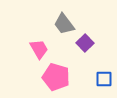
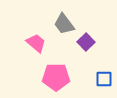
purple square: moved 1 px right, 1 px up
pink trapezoid: moved 3 px left, 6 px up; rotated 20 degrees counterclockwise
pink pentagon: rotated 16 degrees counterclockwise
